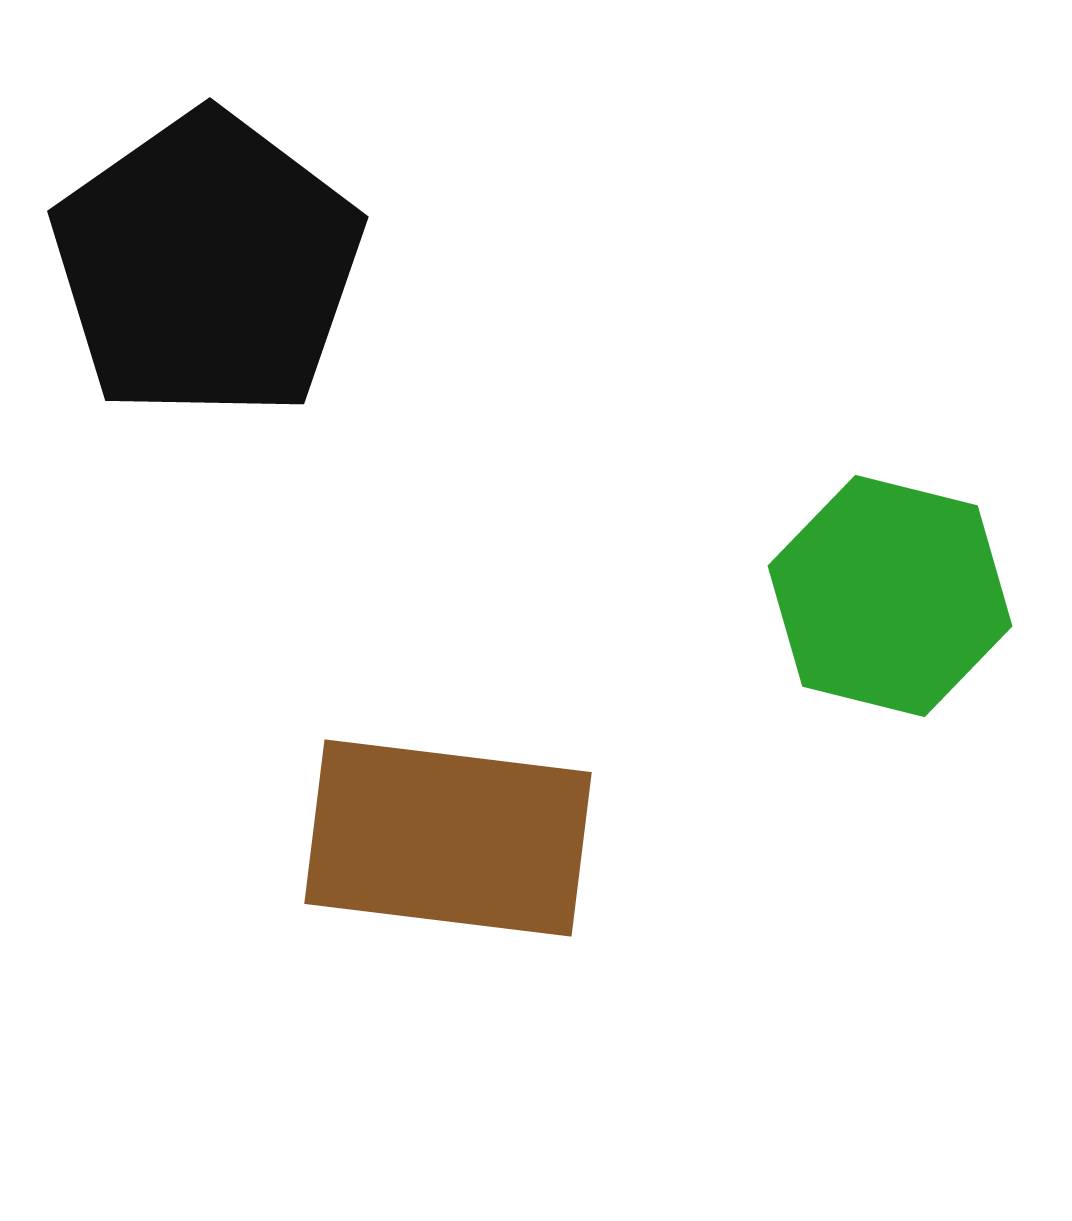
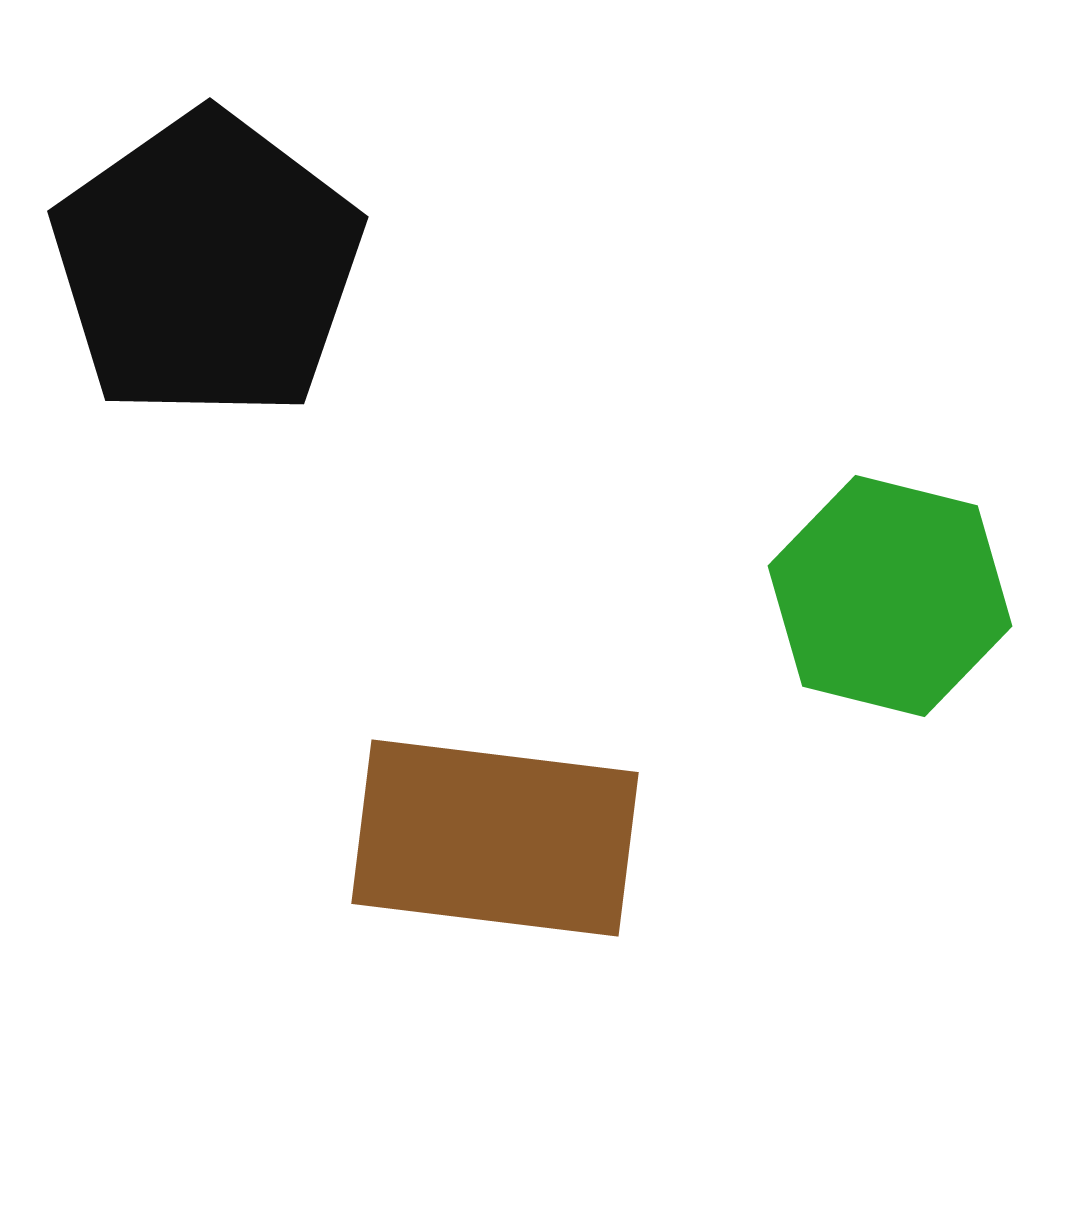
brown rectangle: moved 47 px right
